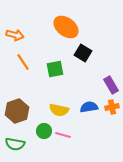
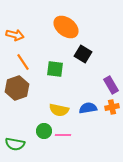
black square: moved 1 px down
green square: rotated 18 degrees clockwise
blue semicircle: moved 1 px left, 1 px down
brown hexagon: moved 23 px up
pink line: rotated 14 degrees counterclockwise
